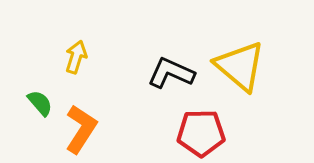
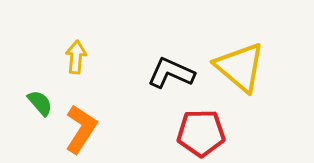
yellow arrow: rotated 12 degrees counterclockwise
yellow triangle: moved 1 px down
